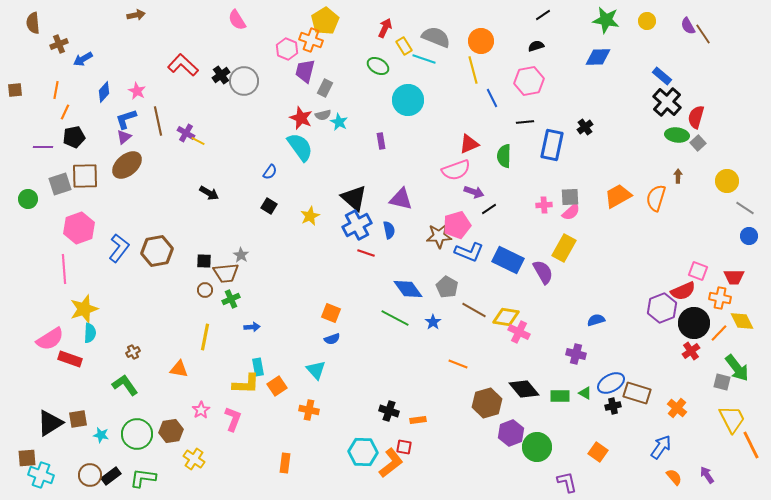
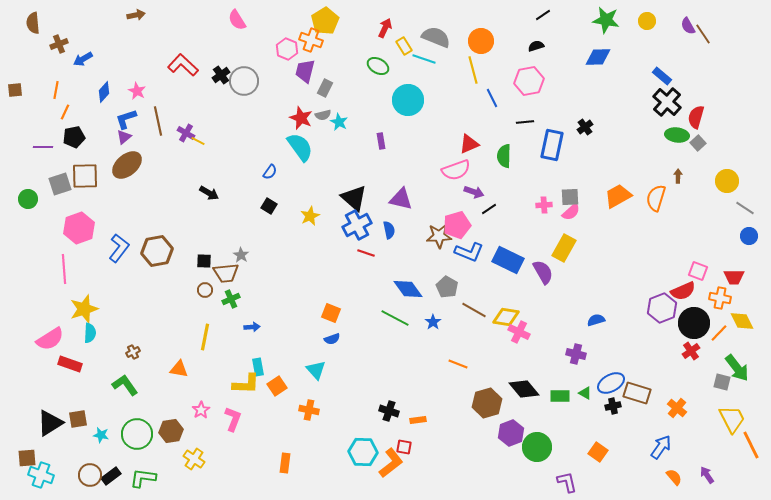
red rectangle at (70, 359): moved 5 px down
